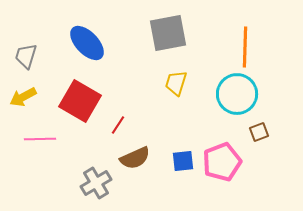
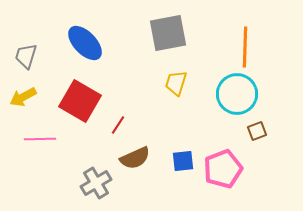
blue ellipse: moved 2 px left
brown square: moved 2 px left, 1 px up
pink pentagon: moved 1 px right, 7 px down
